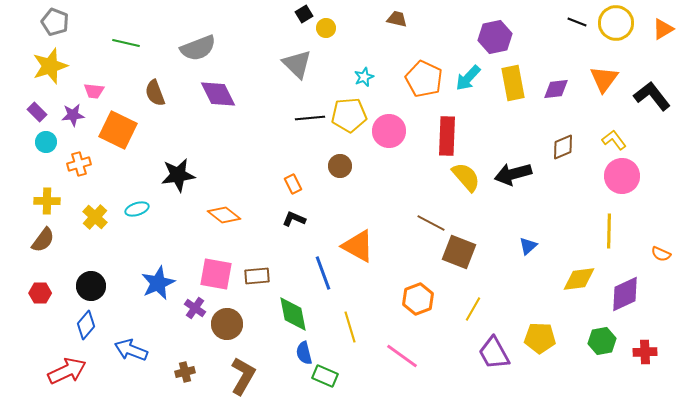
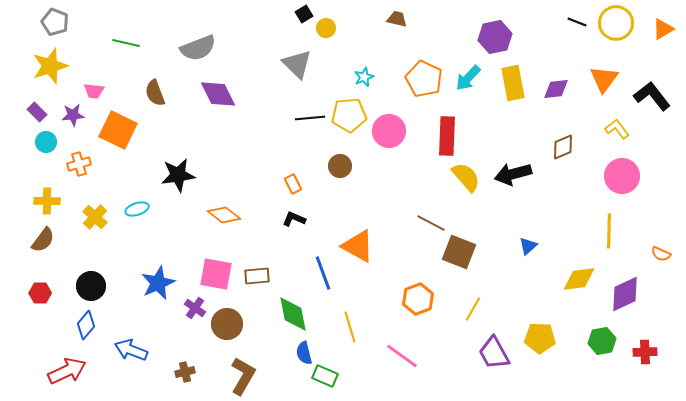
yellow L-shape at (614, 140): moved 3 px right, 11 px up
